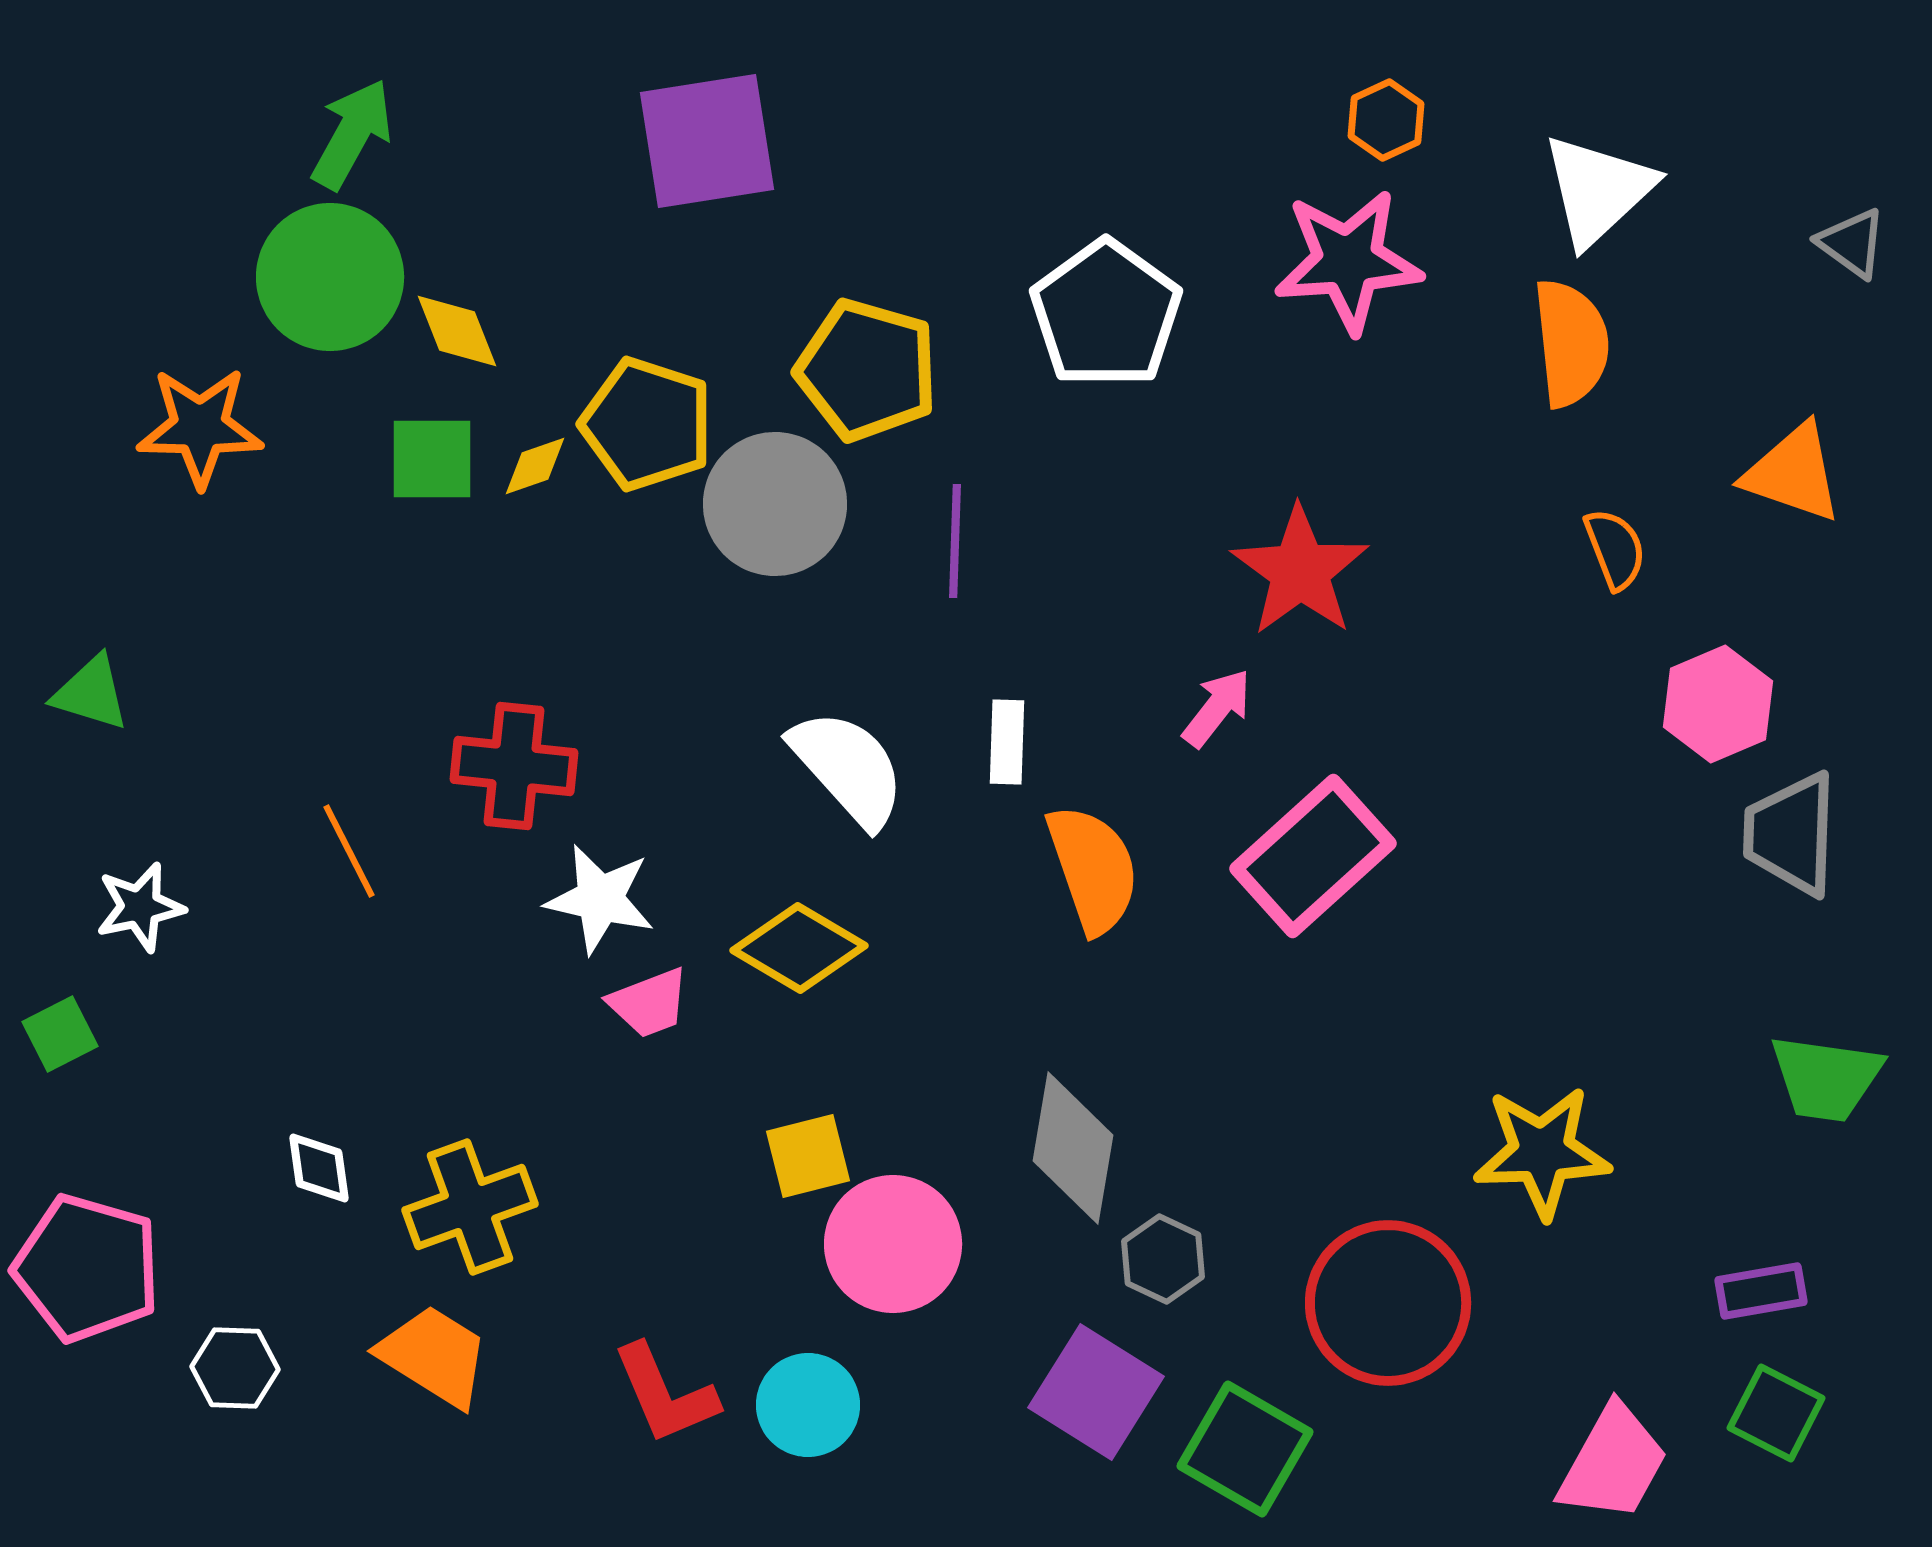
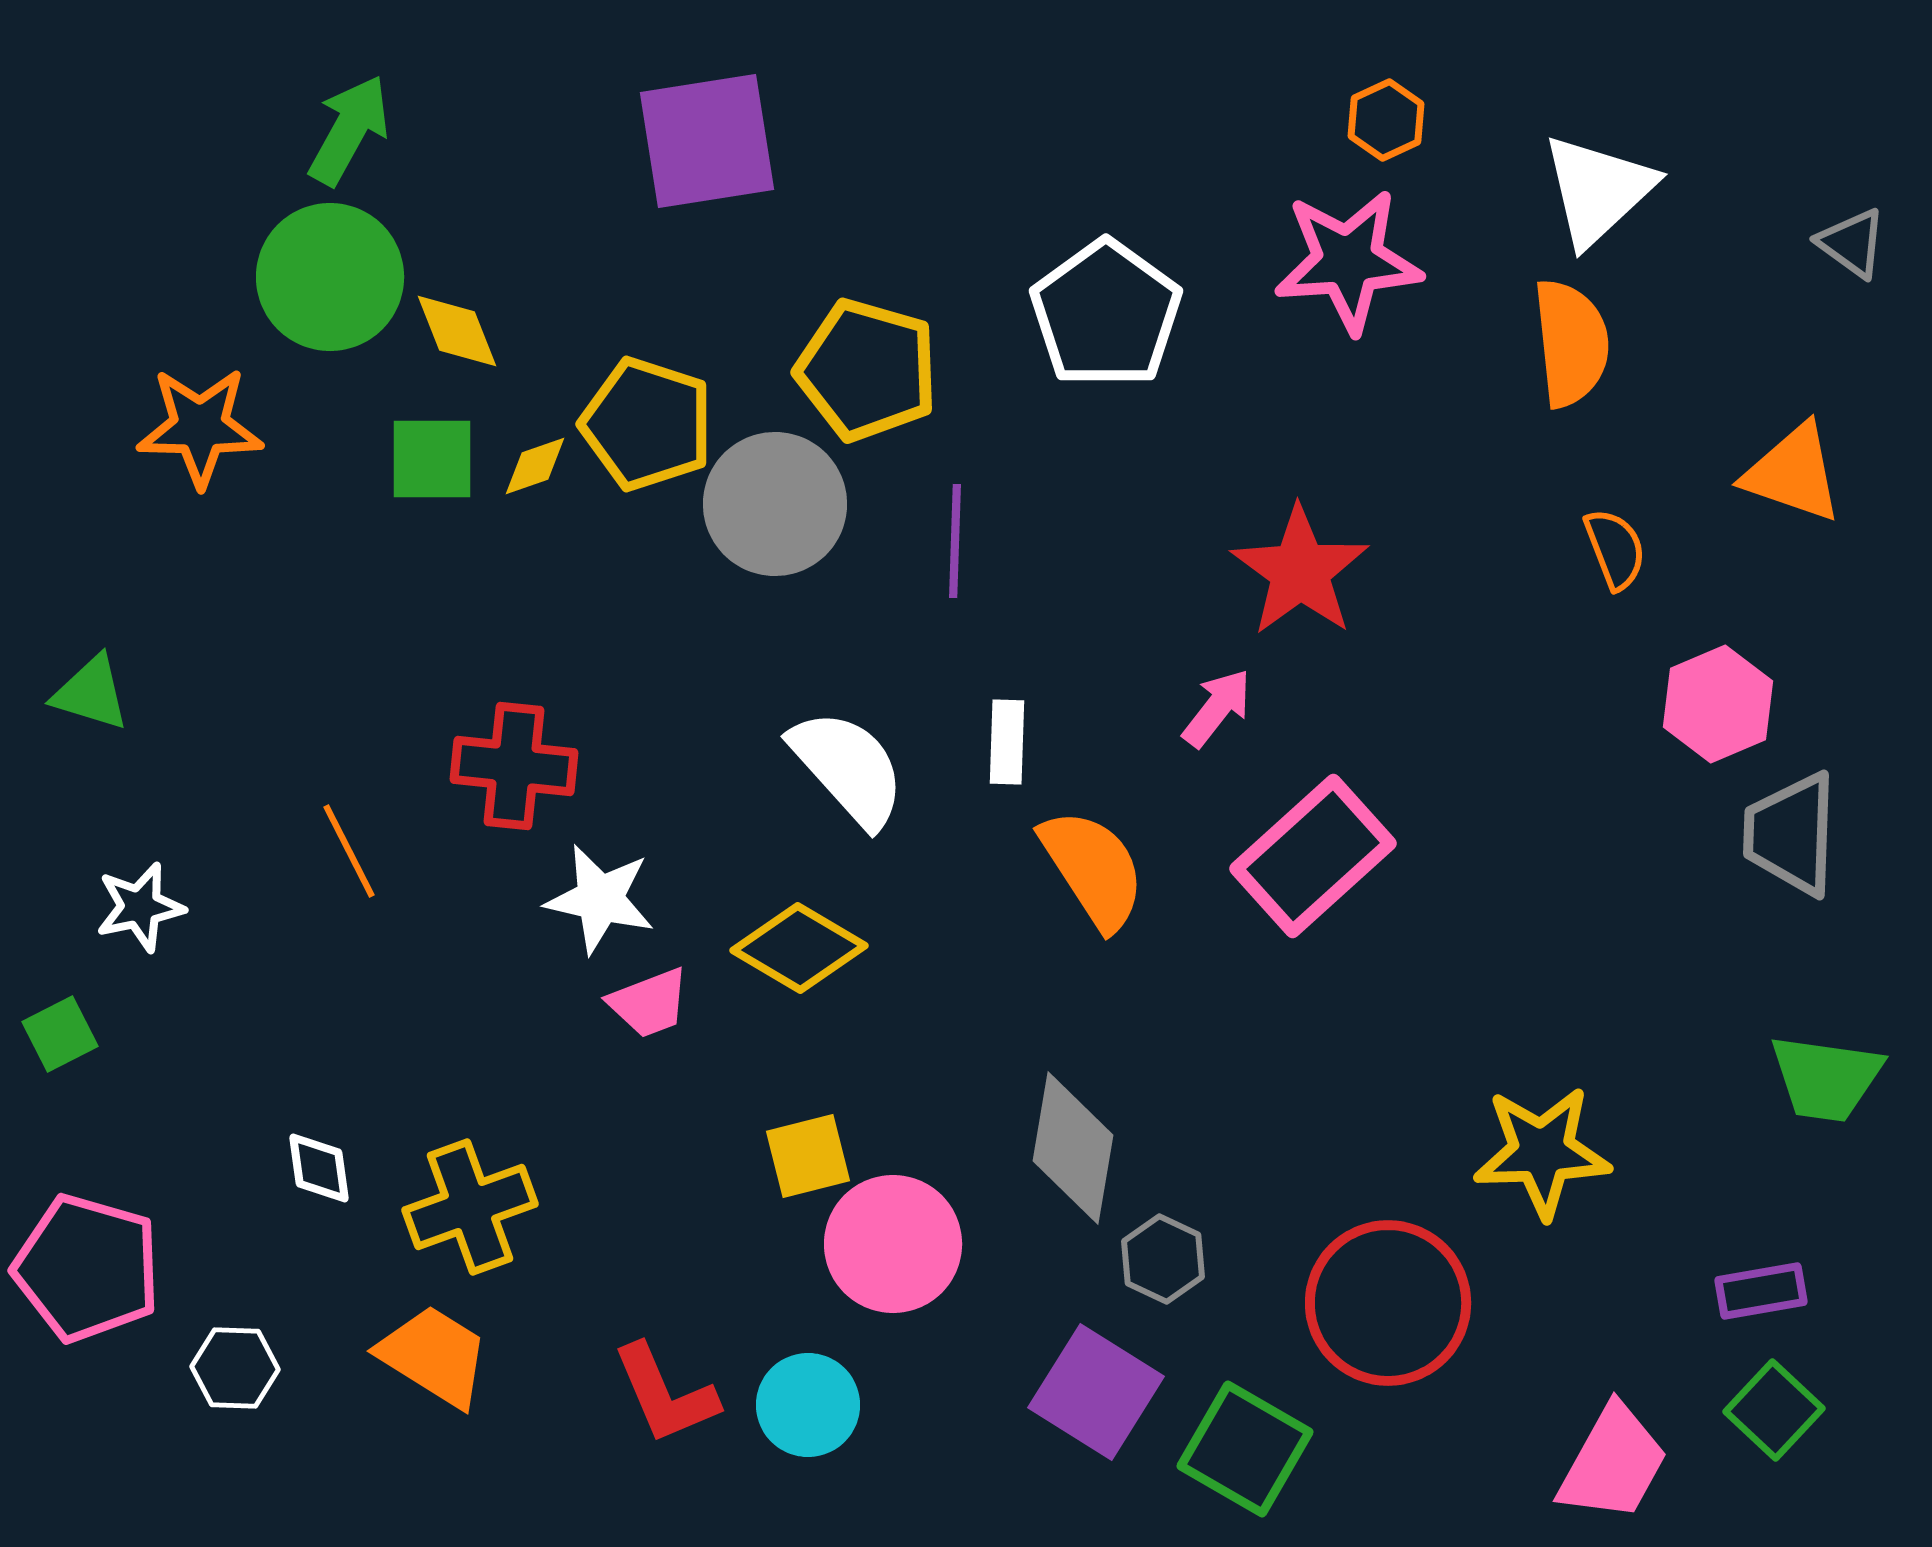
green arrow at (352, 134): moved 3 px left, 4 px up
orange semicircle at (1093, 869): rotated 14 degrees counterclockwise
green square at (1776, 1413): moved 2 px left, 3 px up; rotated 16 degrees clockwise
